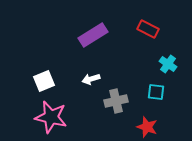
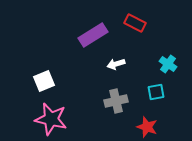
red rectangle: moved 13 px left, 6 px up
white arrow: moved 25 px right, 15 px up
cyan square: rotated 18 degrees counterclockwise
pink star: moved 2 px down
